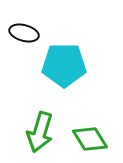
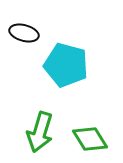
cyan pentagon: moved 2 px right; rotated 15 degrees clockwise
